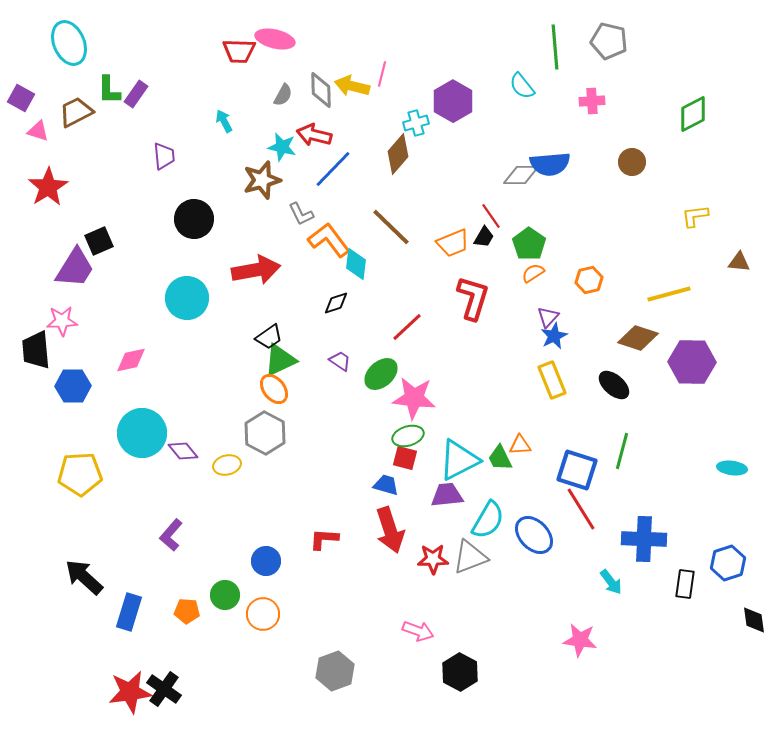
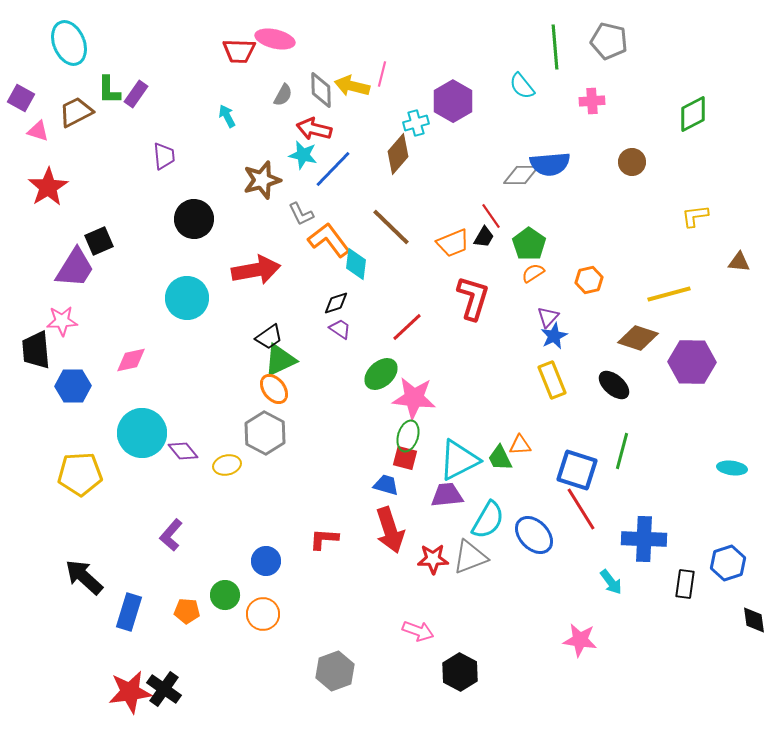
cyan arrow at (224, 121): moved 3 px right, 5 px up
red arrow at (314, 135): moved 6 px up
cyan star at (282, 147): moved 21 px right, 8 px down
purple trapezoid at (340, 361): moved 32 px up
green ellipse at (408, 436): rotated 56 degrees counterclockwise
